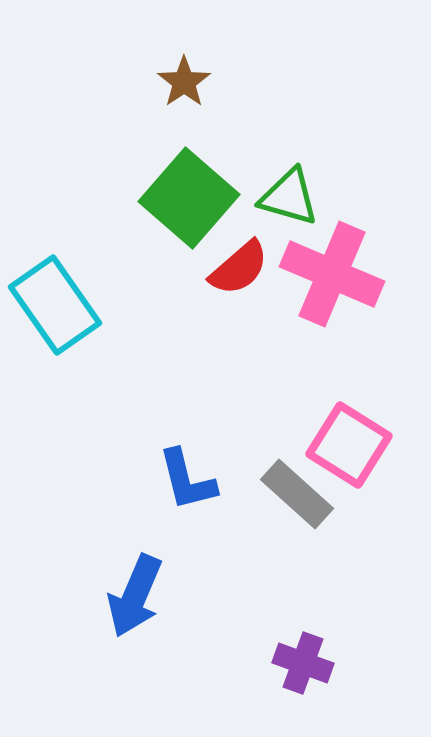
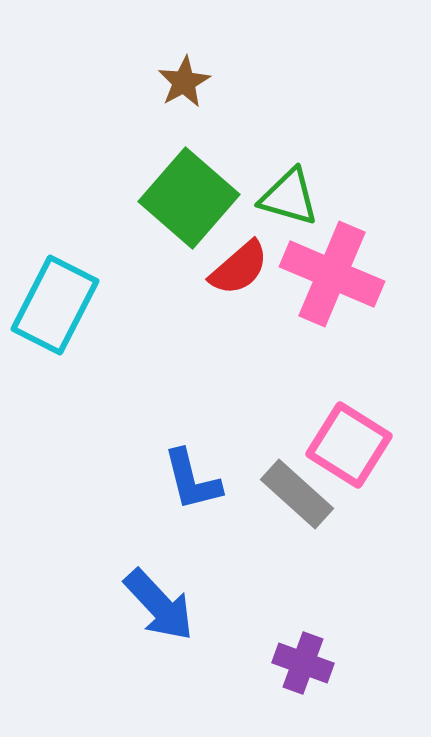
brown star: rotated 6 degrees clockwise
cyan rectangle: rotated 62 degrees clockwise
blue L-shape: moved 5 px right
blue arrow: moved 24 px right, 9 px down; rotated 66 degrees counterclockwise
